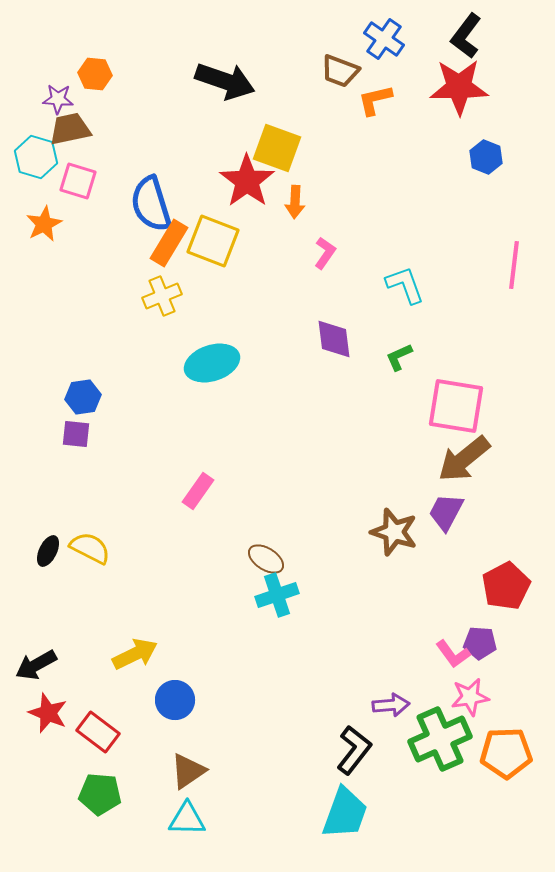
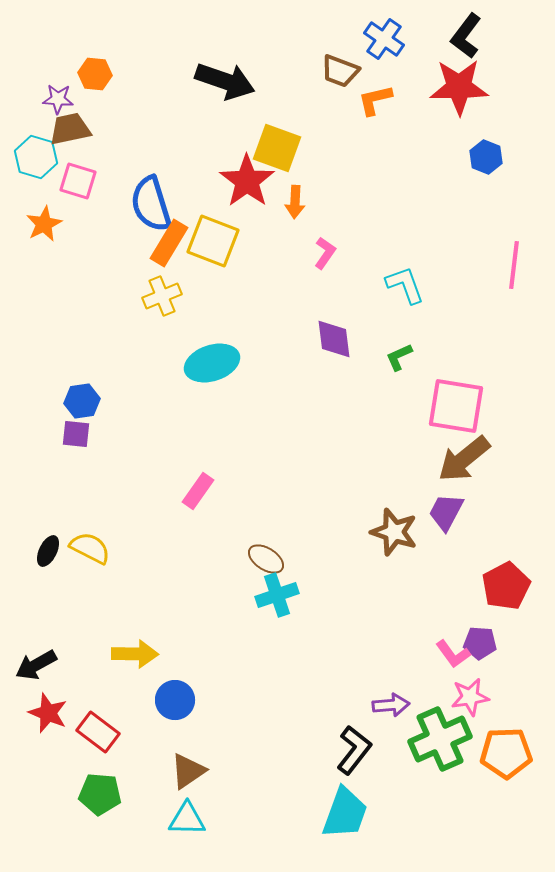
blue hexagon at (83, 397): moved 1 px left, 4 px down
yellow arrow at (135, 654): rotated 27 degrees clockwise
